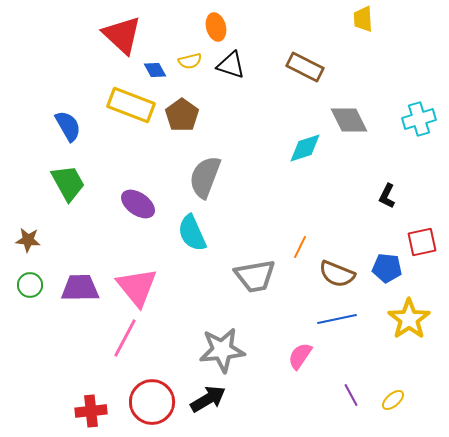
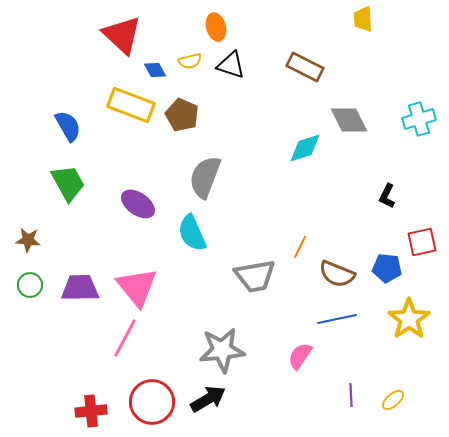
brown pentagon: rotated 12 degrees counterclockwise
purple line: rotated 25 degrees clockwise
